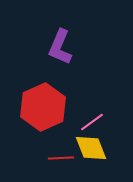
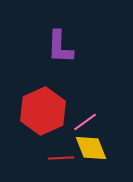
purple L-shape: rotated 21 degrees counterclockwise
red hexagon: moved 4 px down
pink line: moved 7 px left
